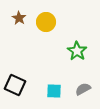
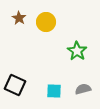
gray semicircle: rotated 14 degrees clockwise
